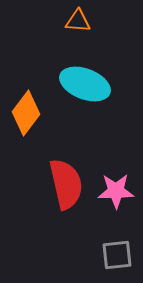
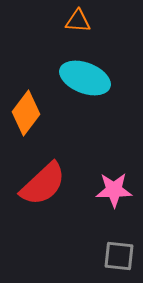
cyan ellipse: moved 6 px up
red semicircle: moved 23 px left; rotated 60 degrees clockwise
pink star: moved 2 px left, 1 px up
gray square: moved 2 px right, 1 px down; rotated 12 degrees clockwise
